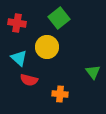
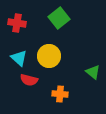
yellow circle: moved 2 px right, 9 px down
green triangle: rotated 14 degrees counterclockwise
